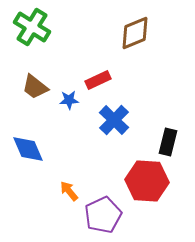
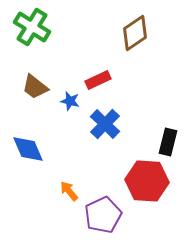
brown diamond: rotated 12 degrees counterclockwise
blue star: moved 1 px right, 1 px down; rotated 18 degrees clockwise
blue cross: moved 9 px left, 4 px down
